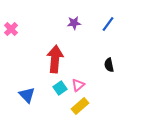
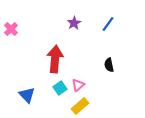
purple star: rotated 24 degrees counterclockwise
